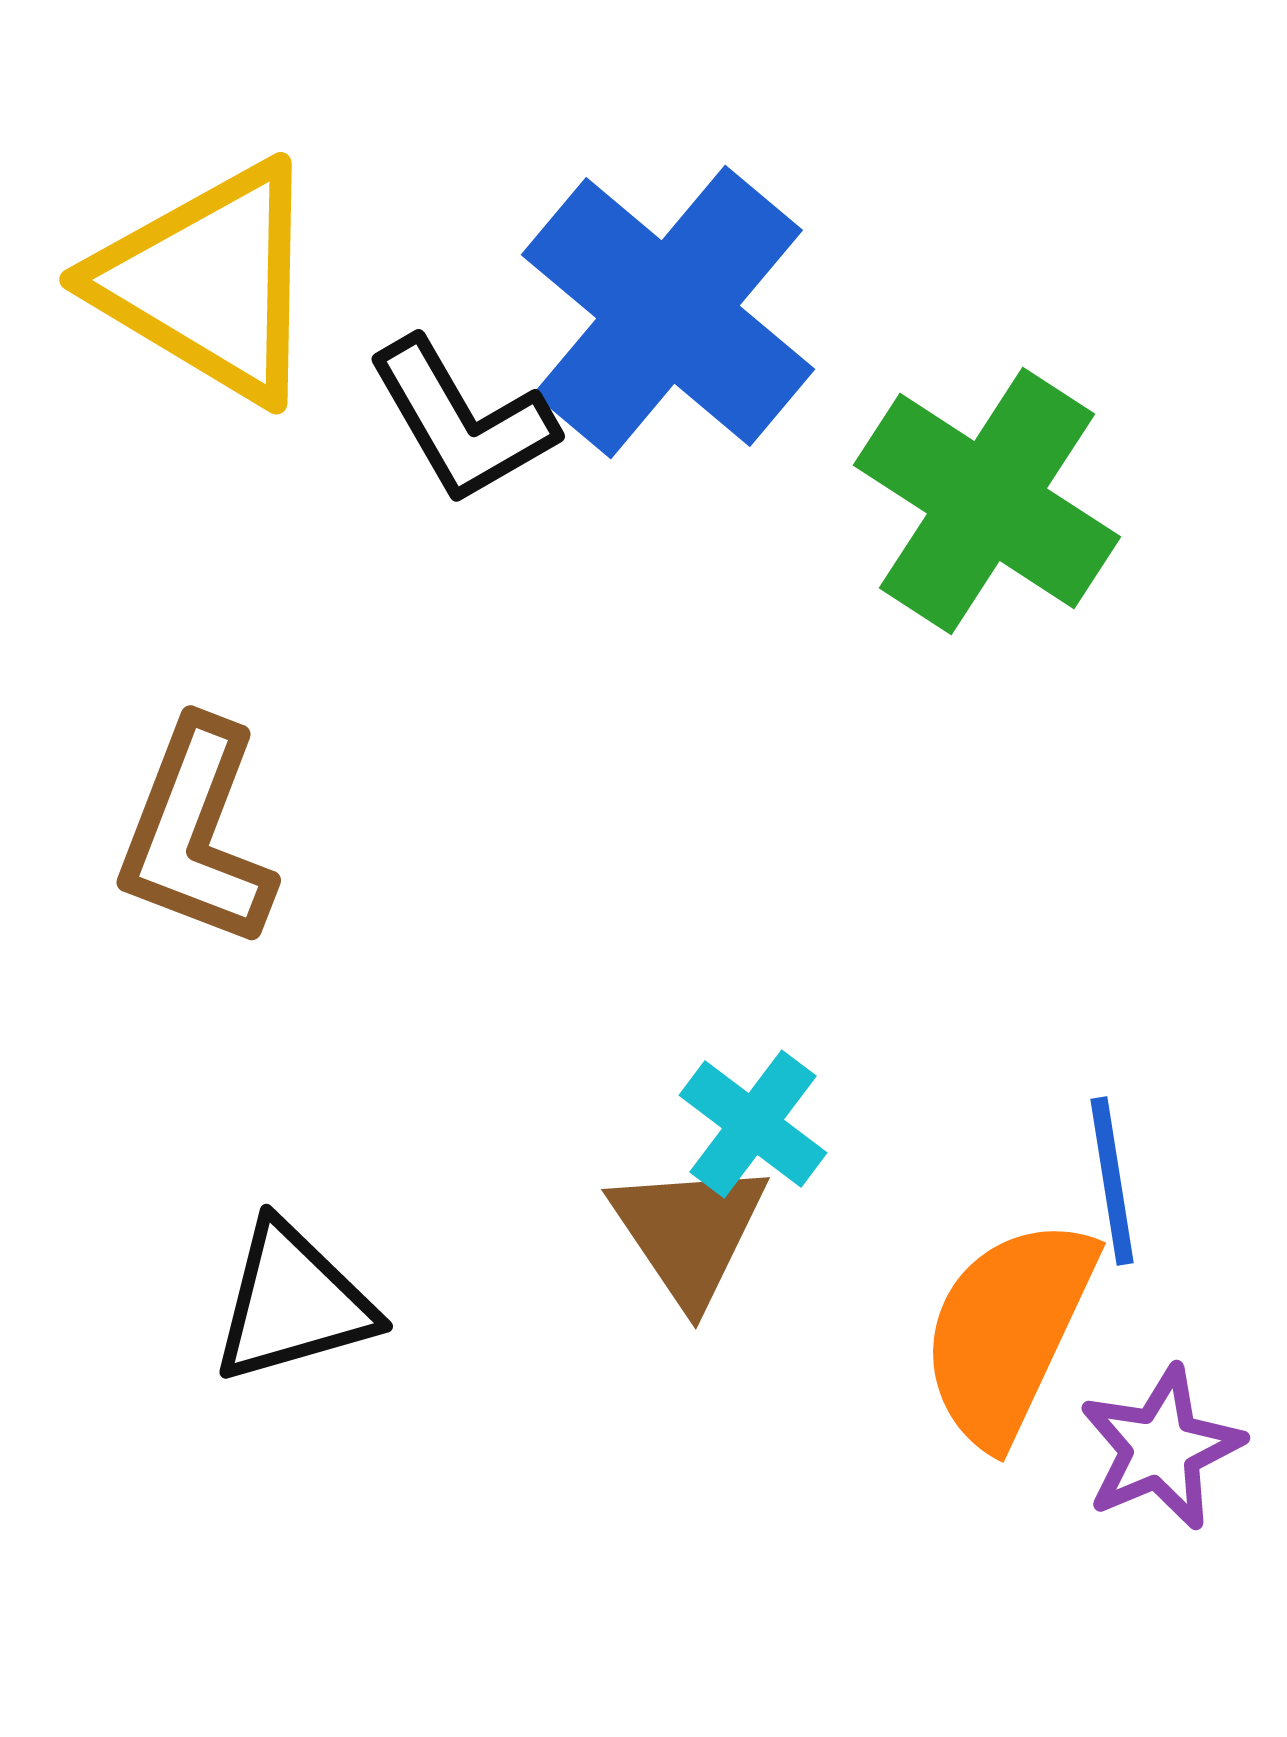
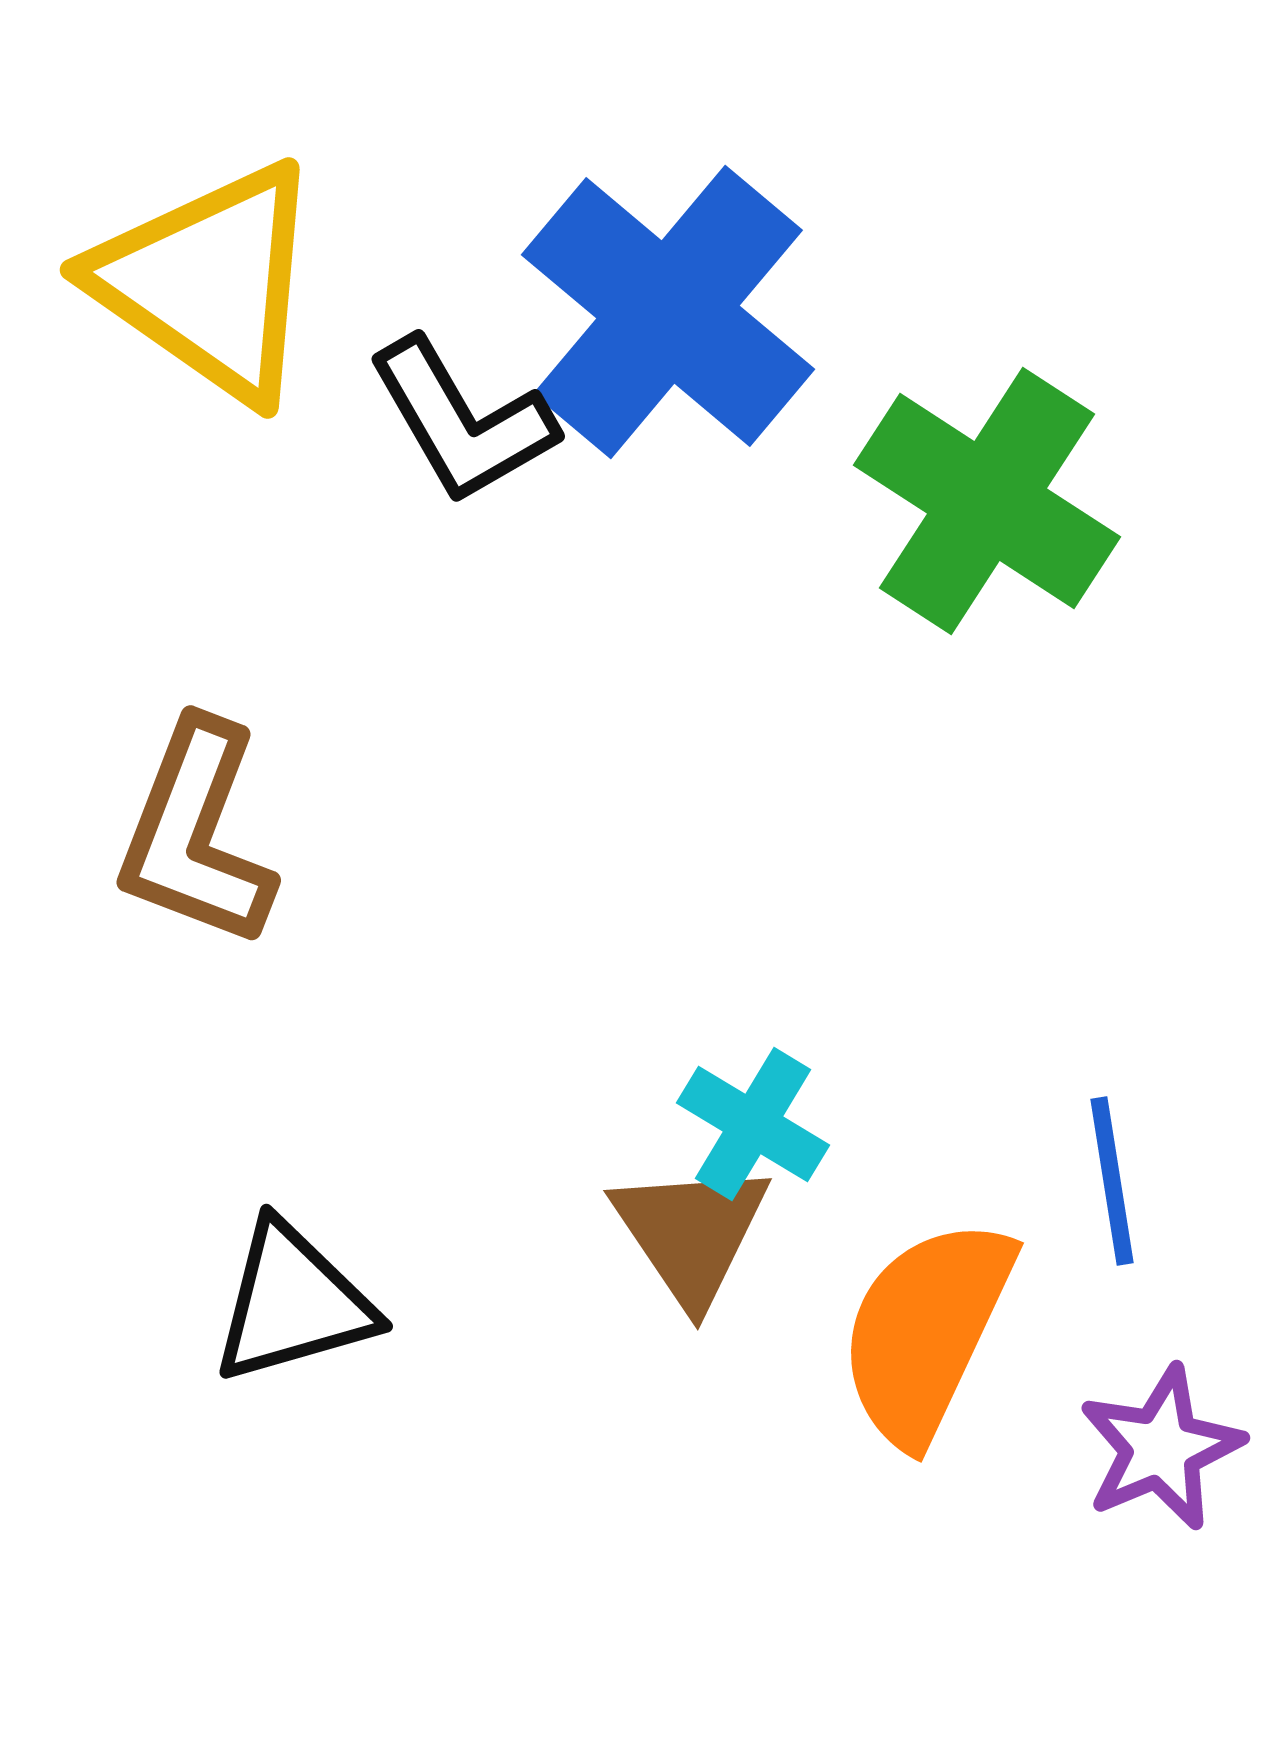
yellow triangle: rotated 4 degrees clockwise
cyan cross: rotated 6 degrees counterclockwise
brown triangle: moved 2 px right, 1 px down
orange semicircle: moved 82 px left
